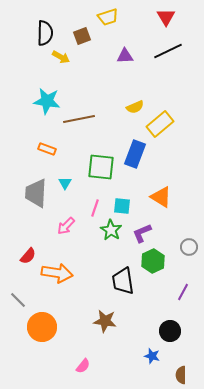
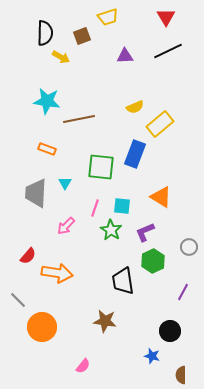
purple L-shape: moved 3 px right, 1 px up
